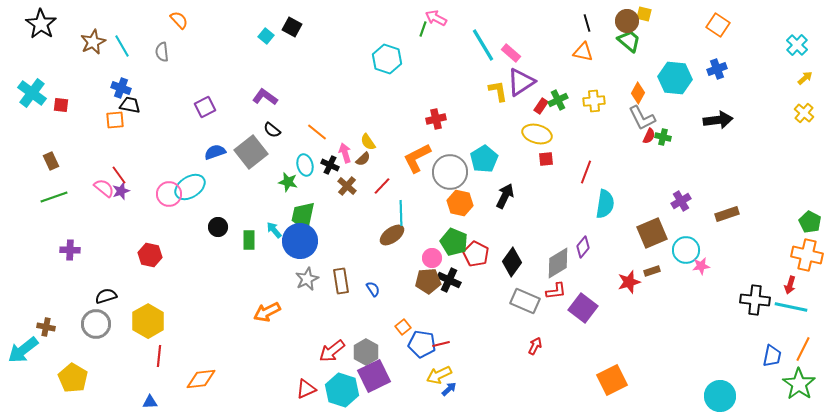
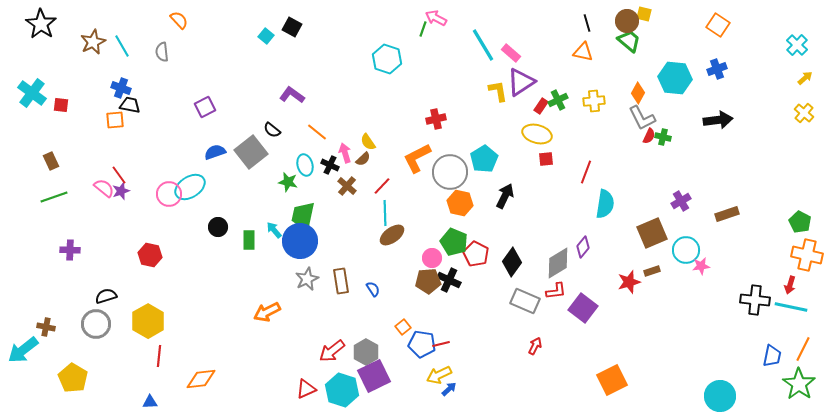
purple L-shape at (265, 97): moved 27 px right, 2 px up
cyan line at (401, 213): moved 16 px left
green pentagon at (810, 222): moved 10 px left
